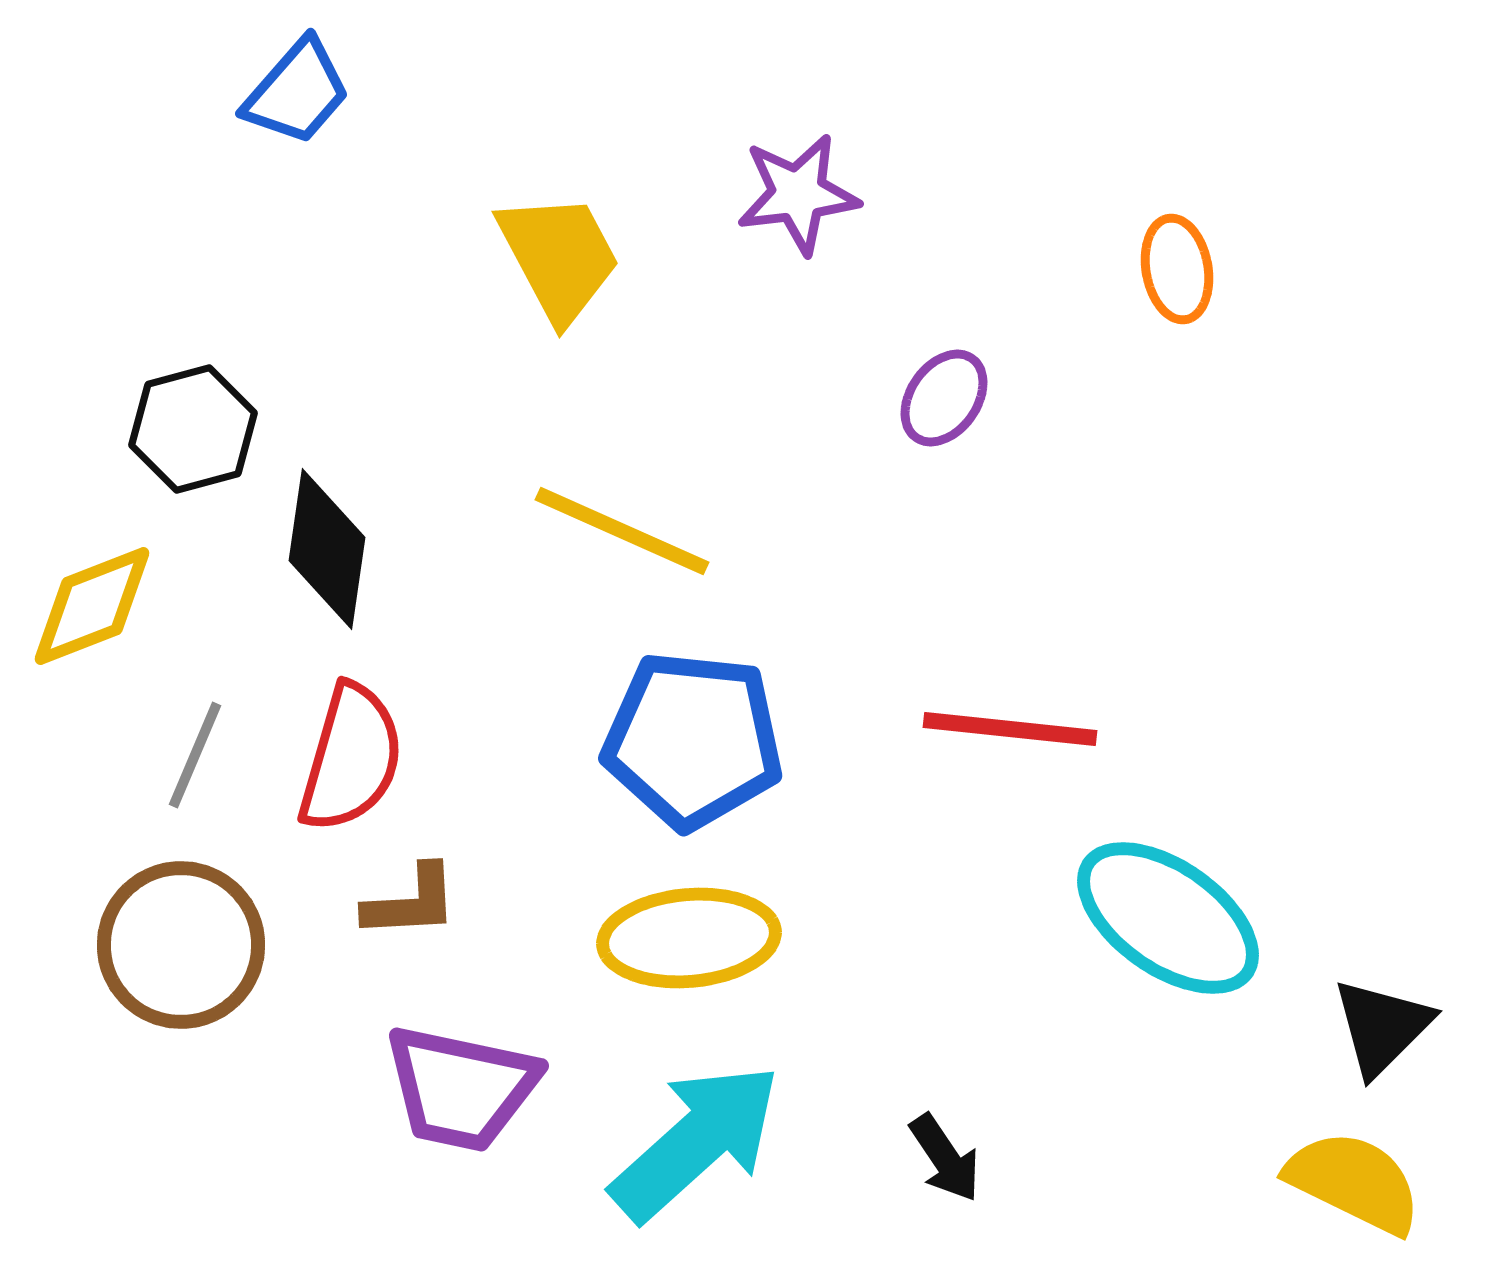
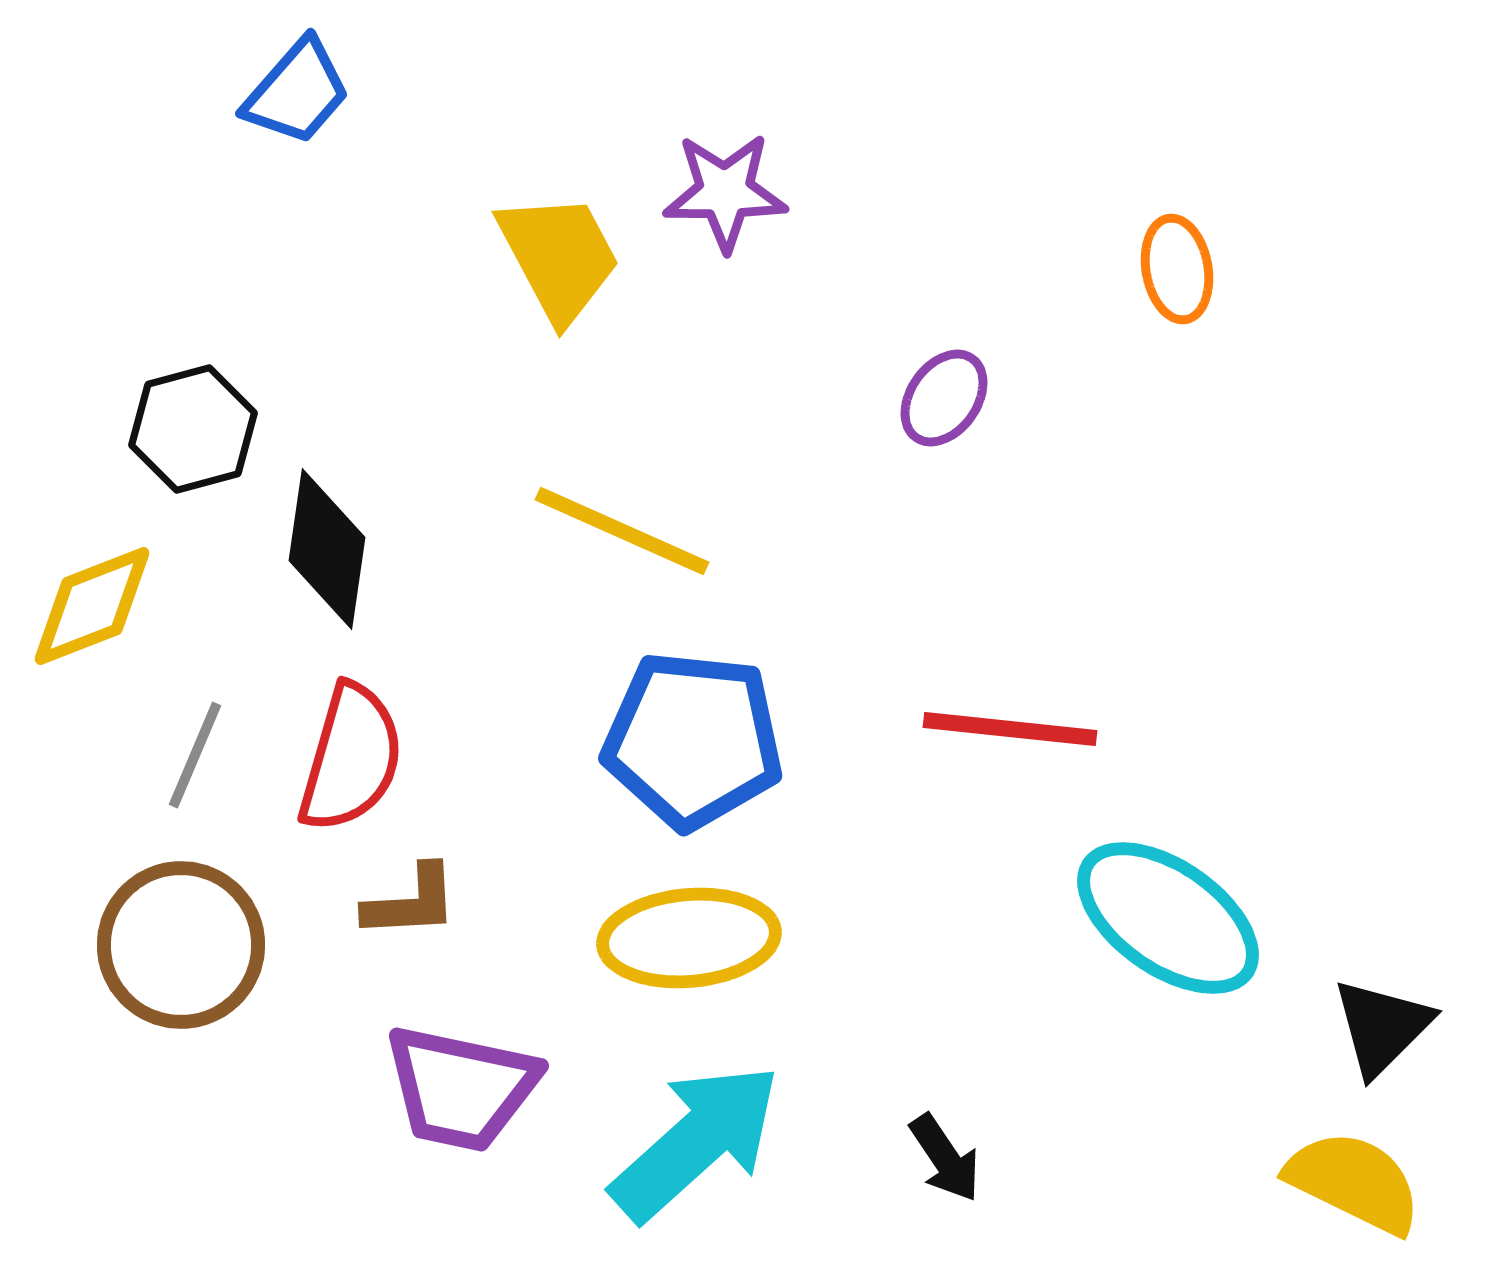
purple star: moved 73 px left, 2 px up; rotated 7 degrees clockwise
